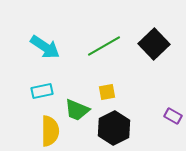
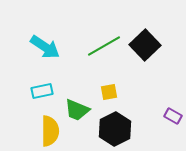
black square: moved 9 px left, 1 px down
yellow square: moved 2 px right
black hexagon: moved 1 px right, 1 px down
